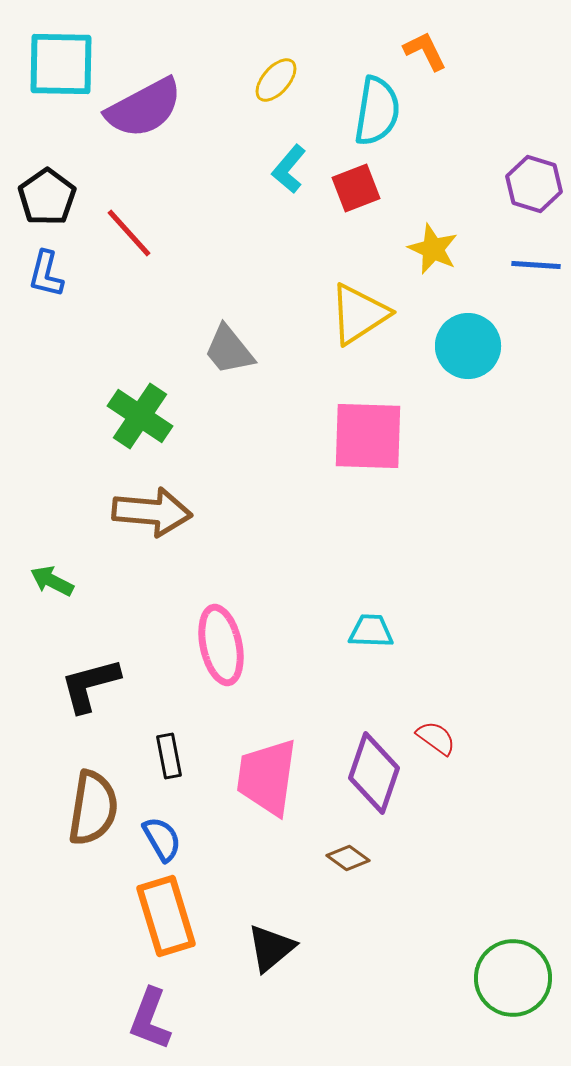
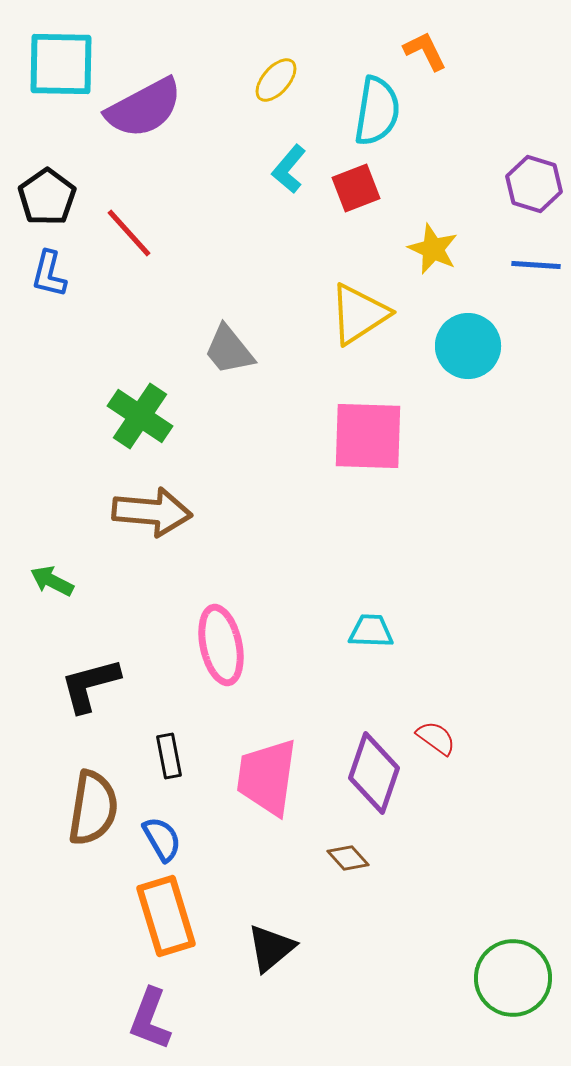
blue L-shape: moved 3 px right
brown diamond: rotated 12 degrees clockwise
